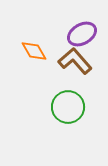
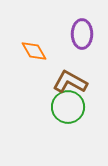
purple ellipse: rotated 60 degrees counterclockwise
brown L-shape: moved 5 px left, 21 px down; rotated 20 degrees counterclockwise
